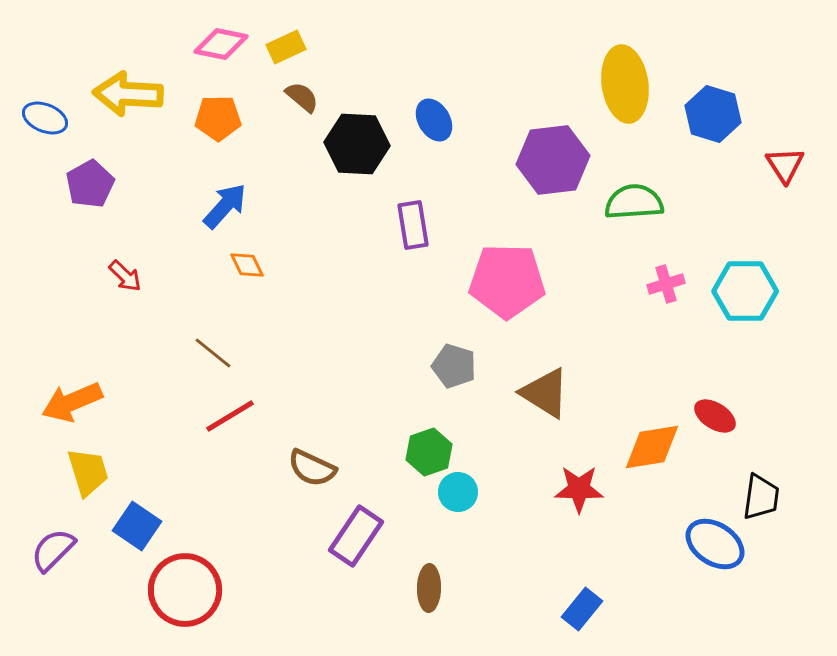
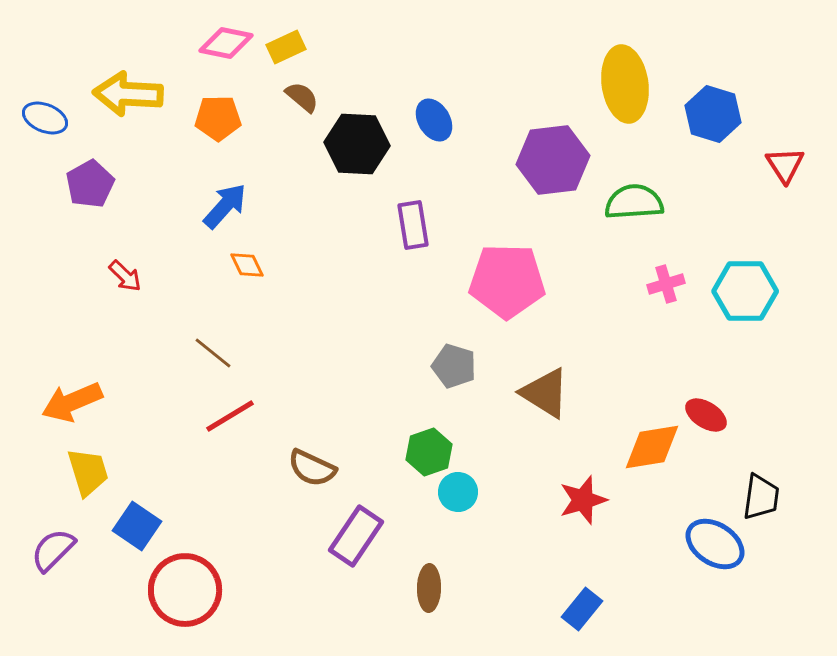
pink diamond at (221, 44): moved 5 px right, 1 px up
red ellipse at (715, 416): moved 9 px left, 1 px up
red star at (579, 489): moved 4 px right, 11 px down; rotated 18 degrees counterclockwise
